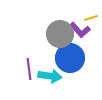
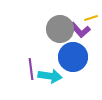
gray circle: moved 5 px up
blue circle: moved 3 px right, 1 px up
purple line: moved 2 px right
